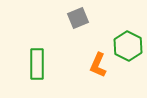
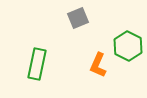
green rectangle: rotated 12 degrees clockwise
